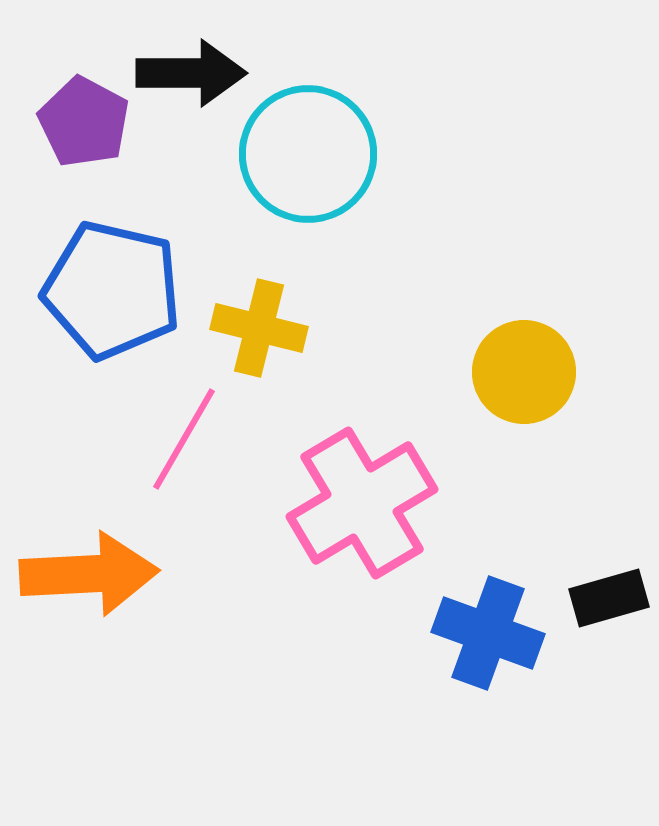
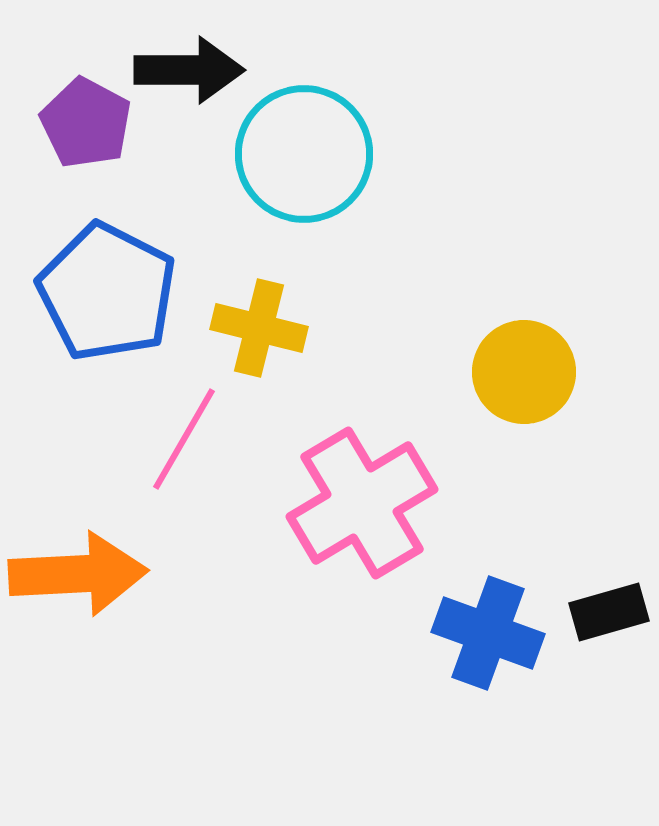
black arrow: moved 2 px left, 3 px up
purple pentagon: moved 2 px right, 1 px down
cyan circle: moved 4 px left
blue pentagon: moved 5 px left, 2 px down; rotated 14 degrees clockwise
orange arrow: moved 11 px left
black rectangle: moved 14 px down
